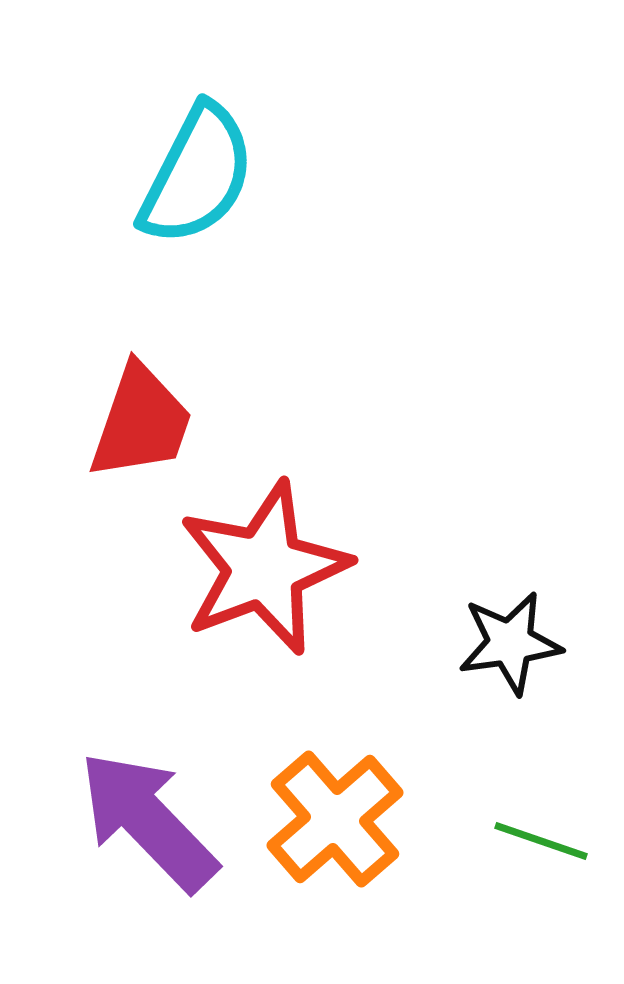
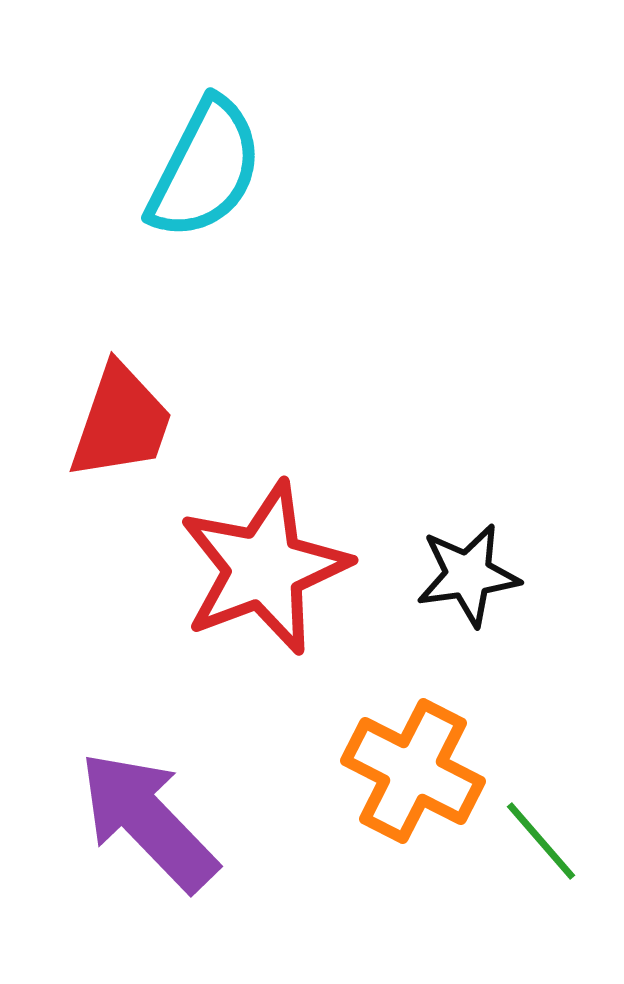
cyan semicircle: moved 8 px right, 6 px up
red trapezoid: moved 20 px left
black star: moved 42 px left, 68 px up
orange cross: moved 78 px right, 48 px up; rotated 22 degrees counterclockwise
green line: rotated 30 degrees clockwise
